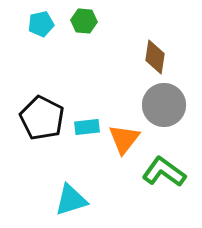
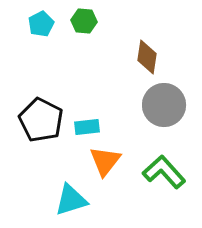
cyan pentagon: rotated 15 degrees counterclockwise
brown diamond: moved 8 px left
black pentagon: moved 1 px left, 2 px down
orange triangle: moved 19 px left, 22 px down
green L-shape: rotated 12 degrees clockwise
